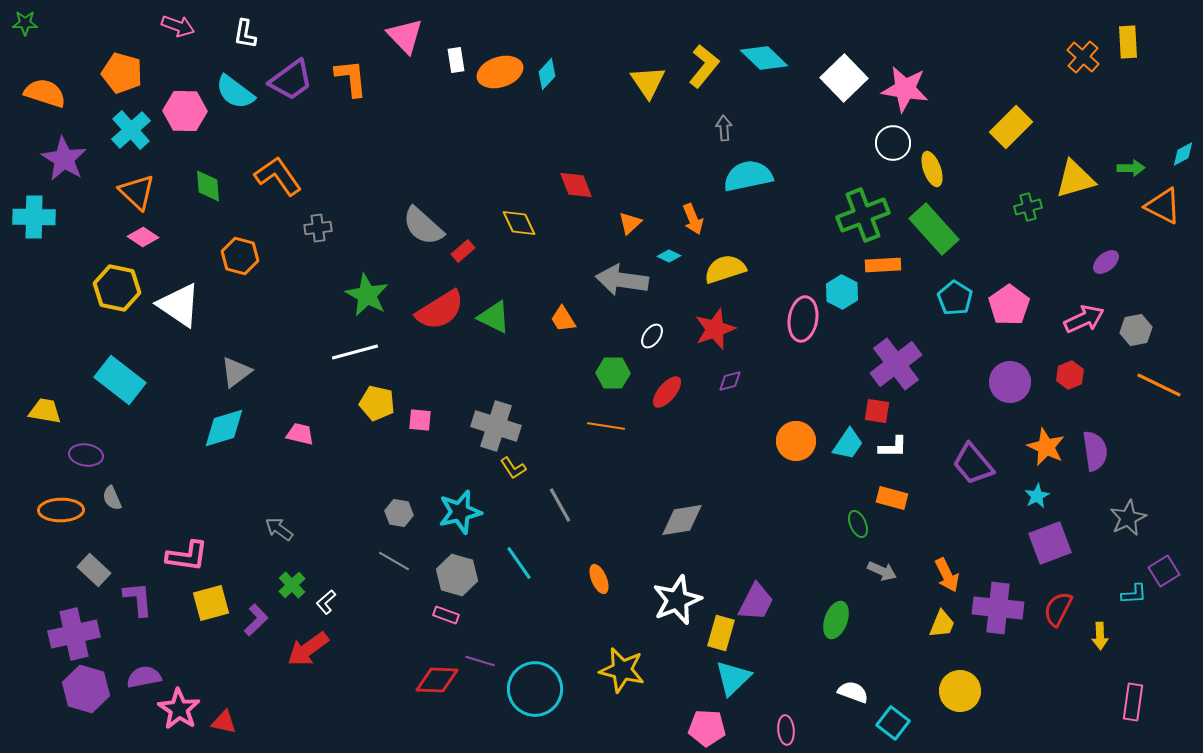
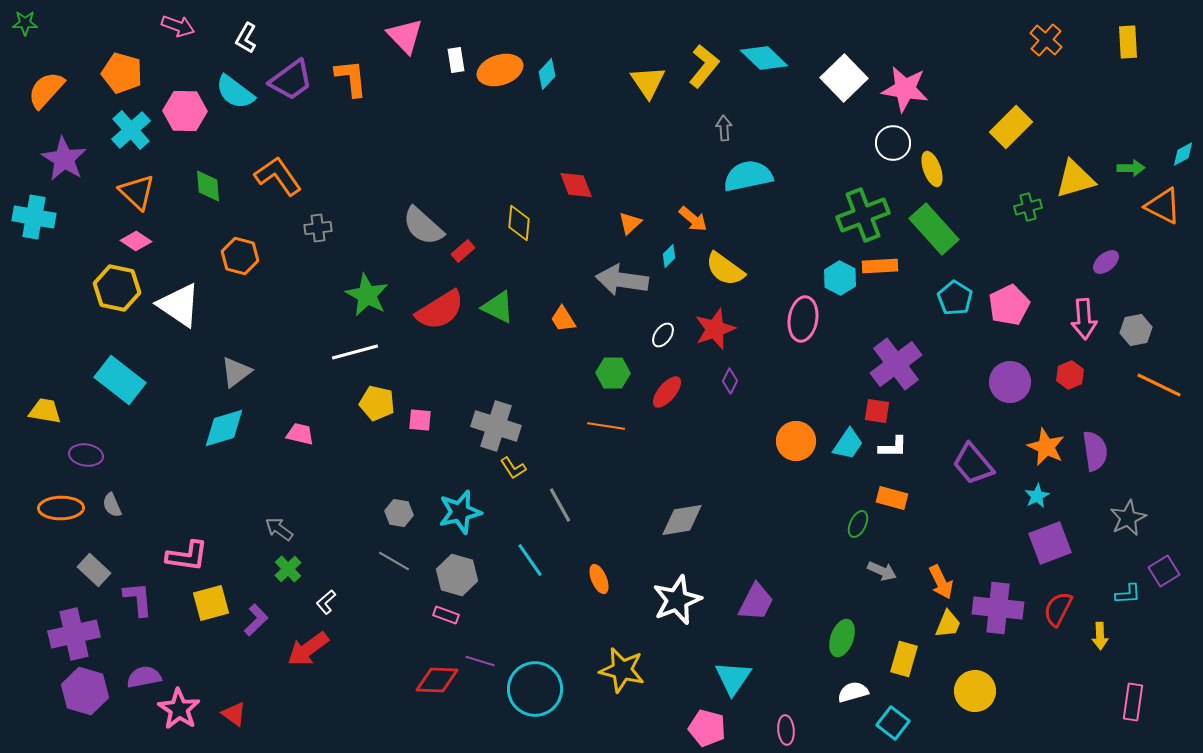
white L-shape at (245, 34): moved 1 px right, 4 px down; rotated 20 degrees clockwise
orange cross at (1083, 57): moved 37 px left, 17 px up
orange ellipse at (500, 72): moved 2 px up
orange semicircle at (45, 93): moved 1 px right, 3 px up; rotated 66 degrees counterclockwise
cyan cross at (34, 217): rotated 9 degrees clockwise
orange arrow at (693, 219): rotated 28 degrees counterclockwise
yellow diamond at (519, 223): rotated 30 degrees clockwise
pink diamond at (143, 237): moved 7 px left, 4 px down
cyan diamond at (669, 256): rotated 70 degrees counterclockwise
orange rectangle at (883, 265): moved 3 px left, 1 px down
yellow semicircle at (725, 269): rotated 126 degrees counterclockwise
cyan hexagon at (842, 292): moved 2 px left, 14 px up
pink pentagon at (1009, 305): rotated 9 degrees clockwise
green triangle at (494, 317): moved 4 px right, 10 px up
pink arrow at (1084, 319): rotated 111 degrees clockwise
white ellipse at (652, 336): moved 11 px right, 1 px up
purple diamond at (730, 381): rotated 50 degrees counterclockwise
gray semicircle at (112, 498): moved 7 px down
orange ellipse at (61, 510): moved 2 px up
green ellipse at (858, 524): rotated 48 degrees clockwise
cyan line at (519, 563): moved 11 px right, 3 px up
orange arrow at (947, 575): moved 6 px left, 7 px down
green cross at (292, 585): moved 4 px left, 16 px up
cyan L-shape at (1134, 594): moved 6 px left
green ellipse at (836, 620): moved 6 px right, 18 px down
yellow trapezoid at (942, 624): moved 6 px right
yellow rectangle at (721, 633): moved 183 px right, 26 px down
cyan triangle at (733, 678): rotated 12 degrees counterclockwise
purple hexagon at (86, 689): moved 1 px left, 2 px down
yellow circle at (960, 691): moved 15 px right
white semicircle at (853, 692): rotated 36 degrees counterclockwise
red triangle at (224, 722): moved 10 px right, 8 px up; rotated 24 degrees clockwise
pink pentagon at (707, 728): rotated 12 degrees clockwise
